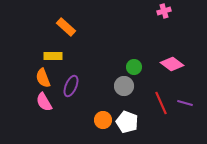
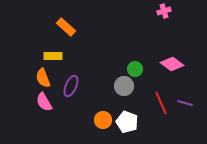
green circle: moved 1 px right, 2 px down
